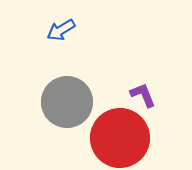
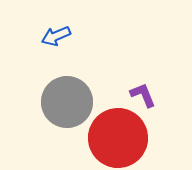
blue arrow: moved 5 px left, 6 px down; rotated 8 degrees clockwise
red circle: moved 2 px left
